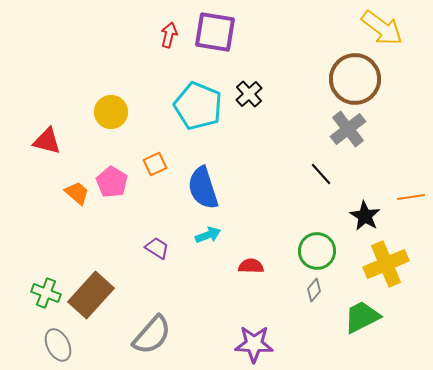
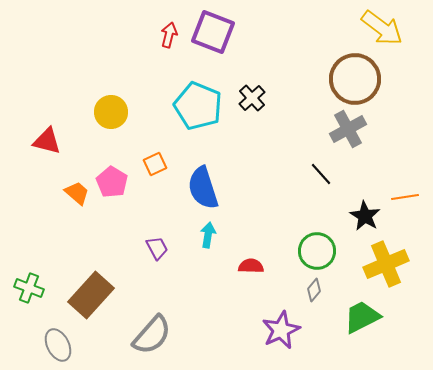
purple square: moved 2 px left; rotated 12 degrees clockwise
black cross: moved 3 px right, 4 px down
gray cross: rotated 9 degrees clockwise
orange line: moved 6 px left
cyan arrow: rotated 60 degrees counterclockwise
purple trapezoid: rotated 30 degrees clockwise
green cross: moved 17 px left, 5 px up
purple star: moved 27 px right, 14 px up; rotated 27 degrees counterclockwise
